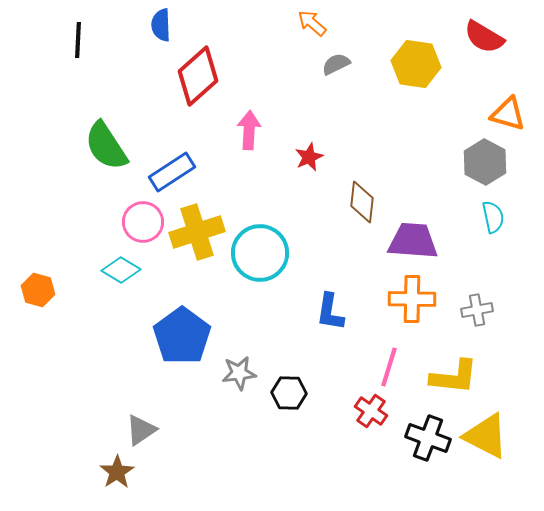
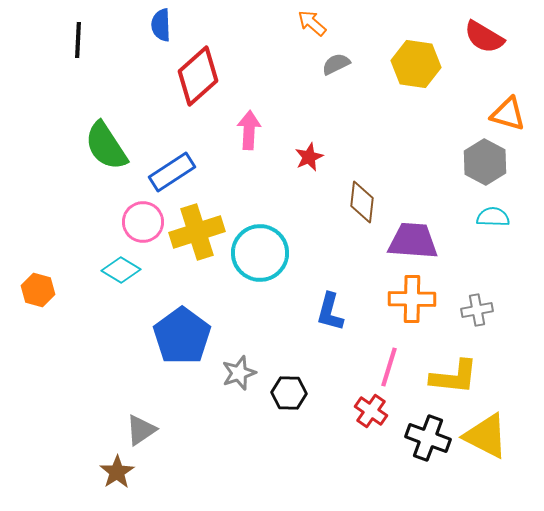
cyan semicircle: rotated 76 degrees counterclockwise
blue L-shape: rotated 6 degrees clockwise
gray star: rotated 12 degrees counterclockwise
